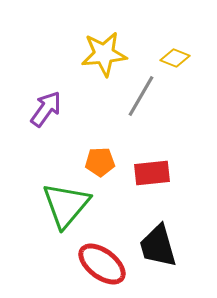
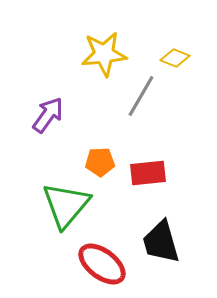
purple arrow: moved 2 px right, 6 px down
red rectangle: moved 4 px left
black trapezoid: moved 3 px right, 4 px up
